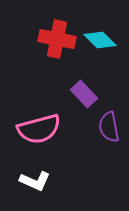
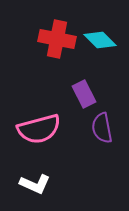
purple rectangle: rotated 16 degrees clockwise
purple semicircle: moved 7 px left, 1 px down
white L-shape: moved 3 px down
